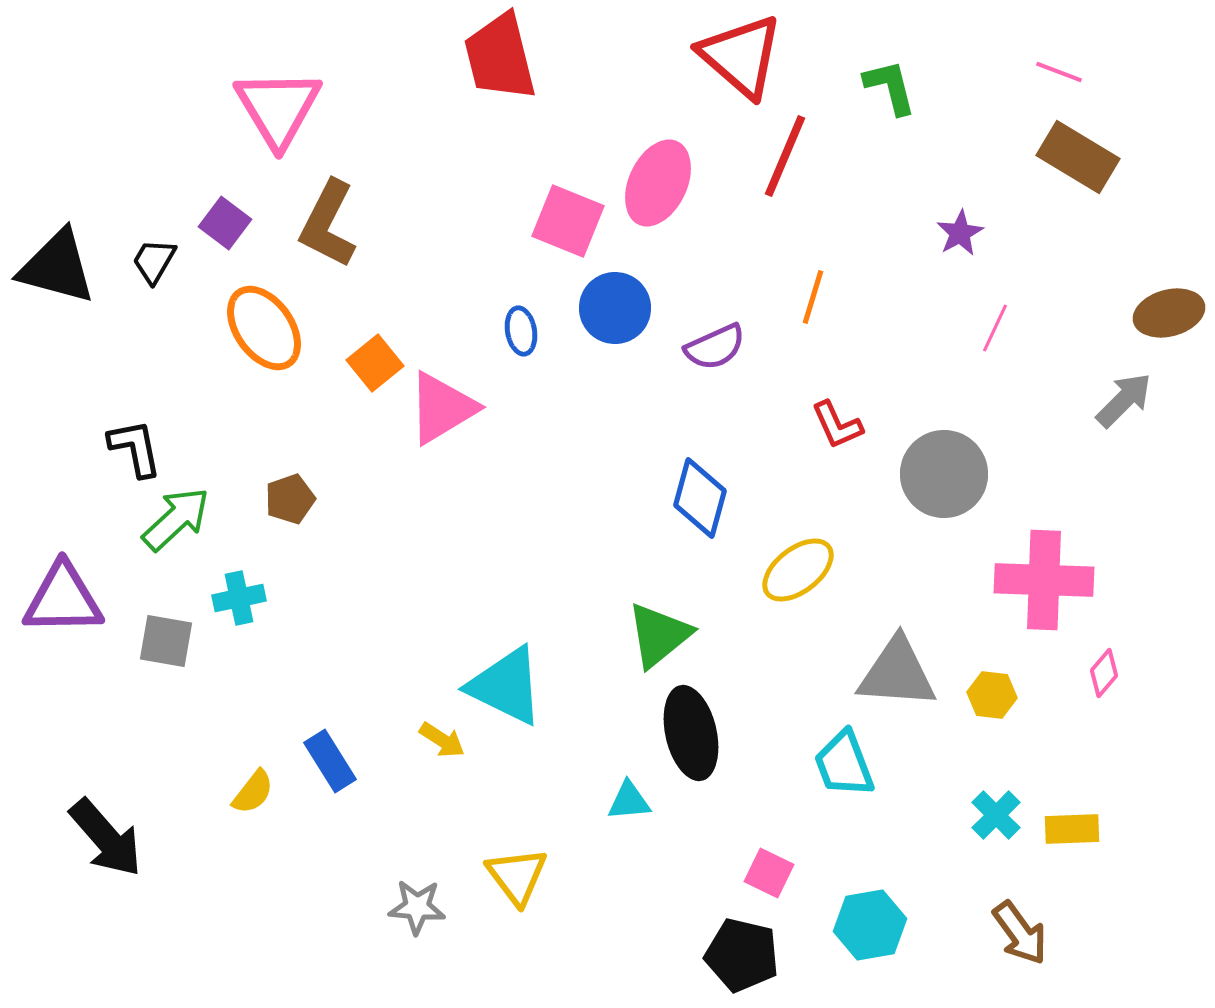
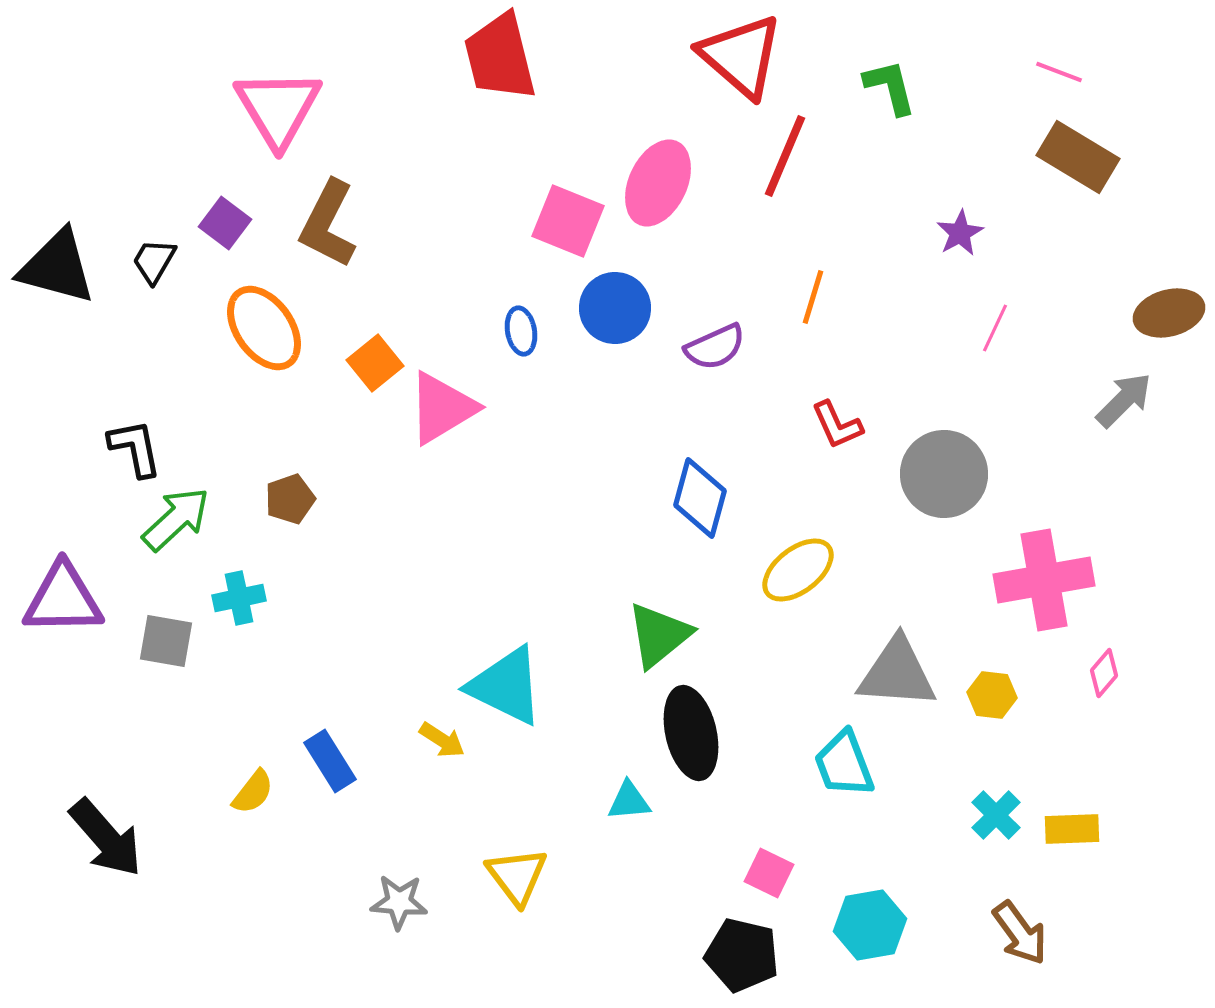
pink cross at (1044, 580): rotated 12 degrees counterclockwise
gray star at (417, 907): moved 18 px left, 5 px up
